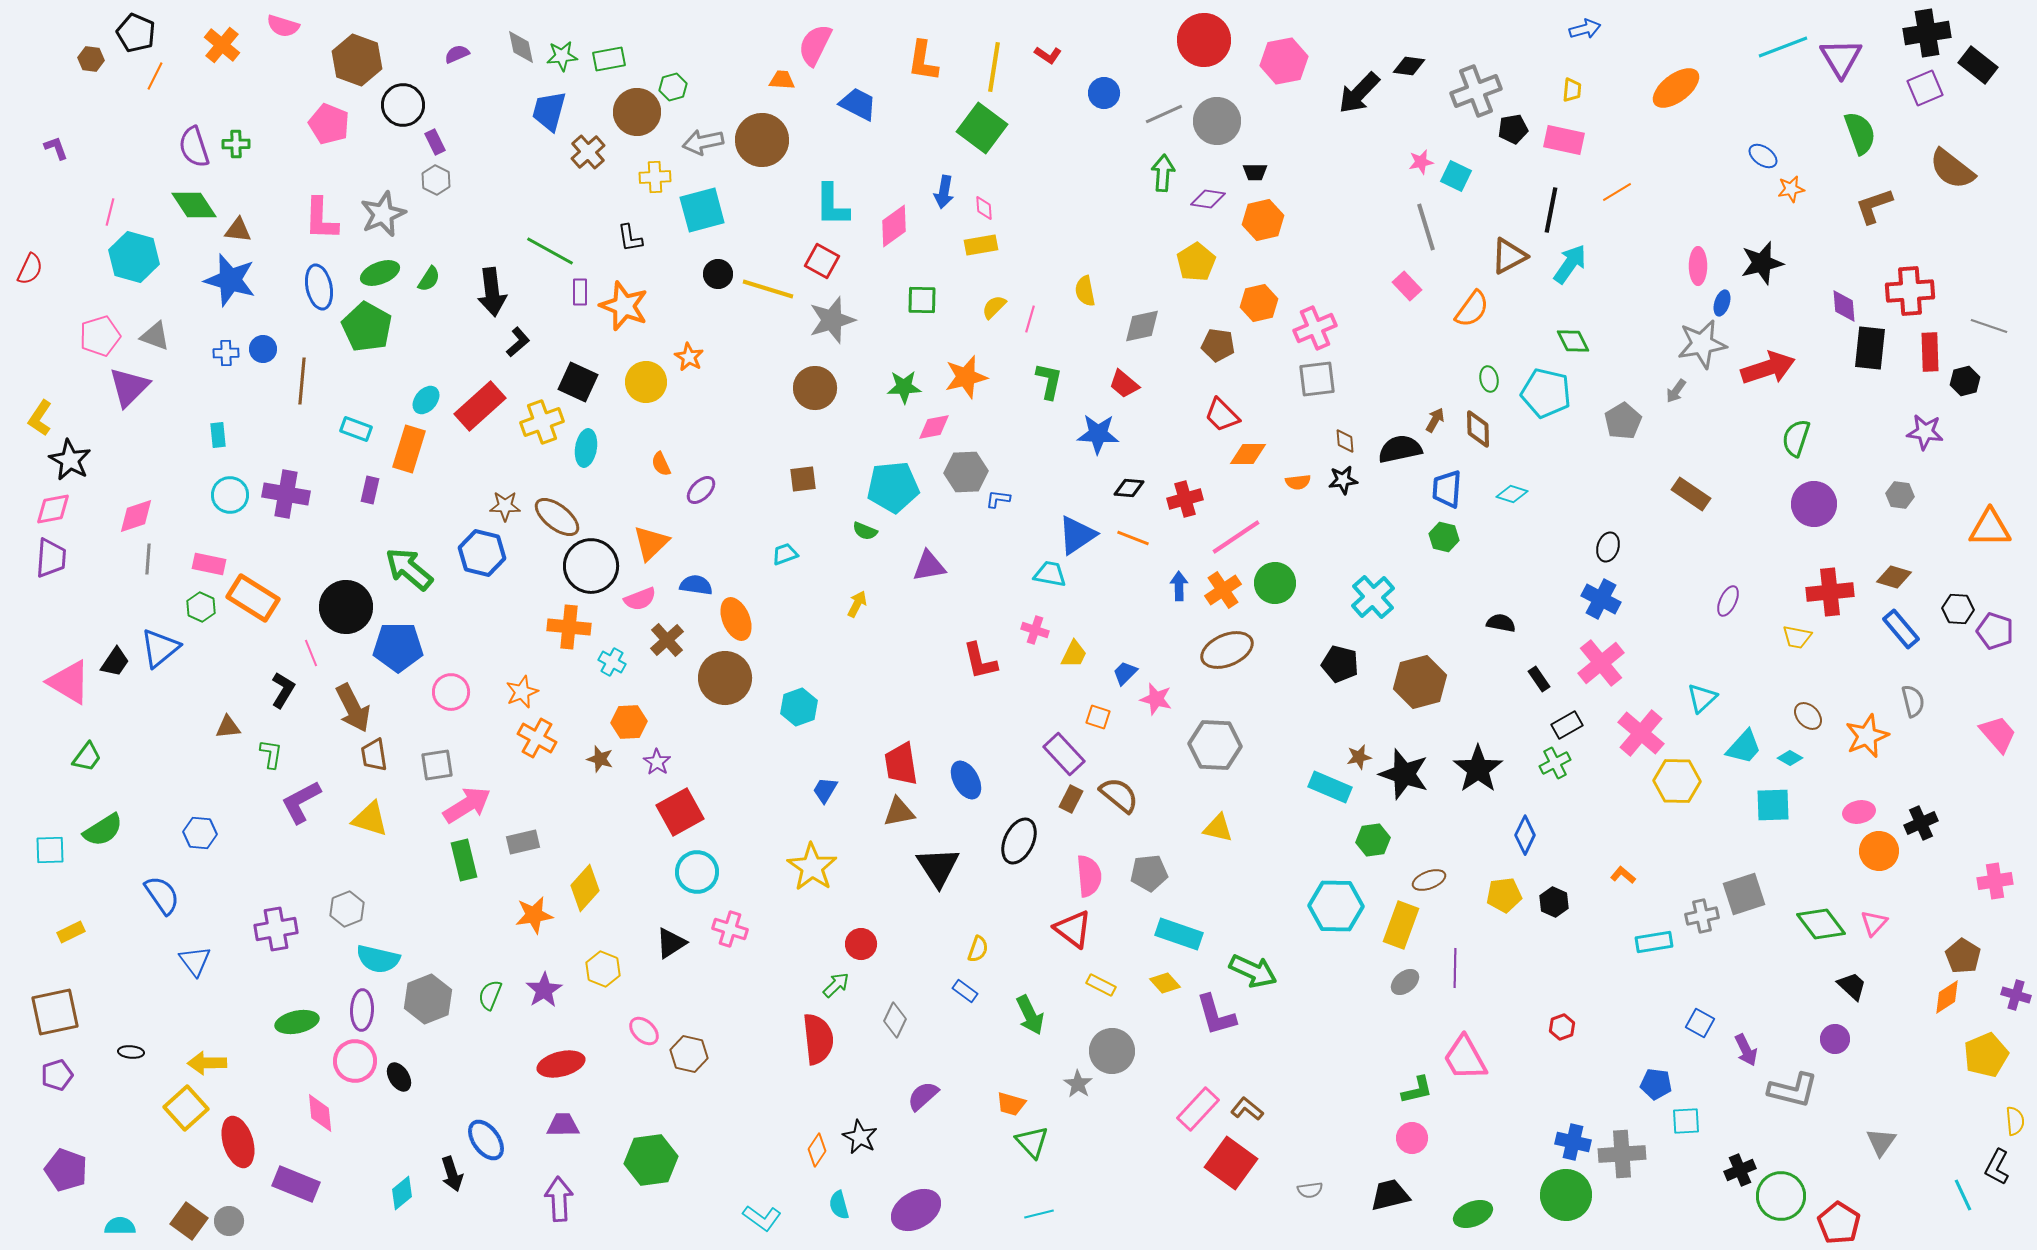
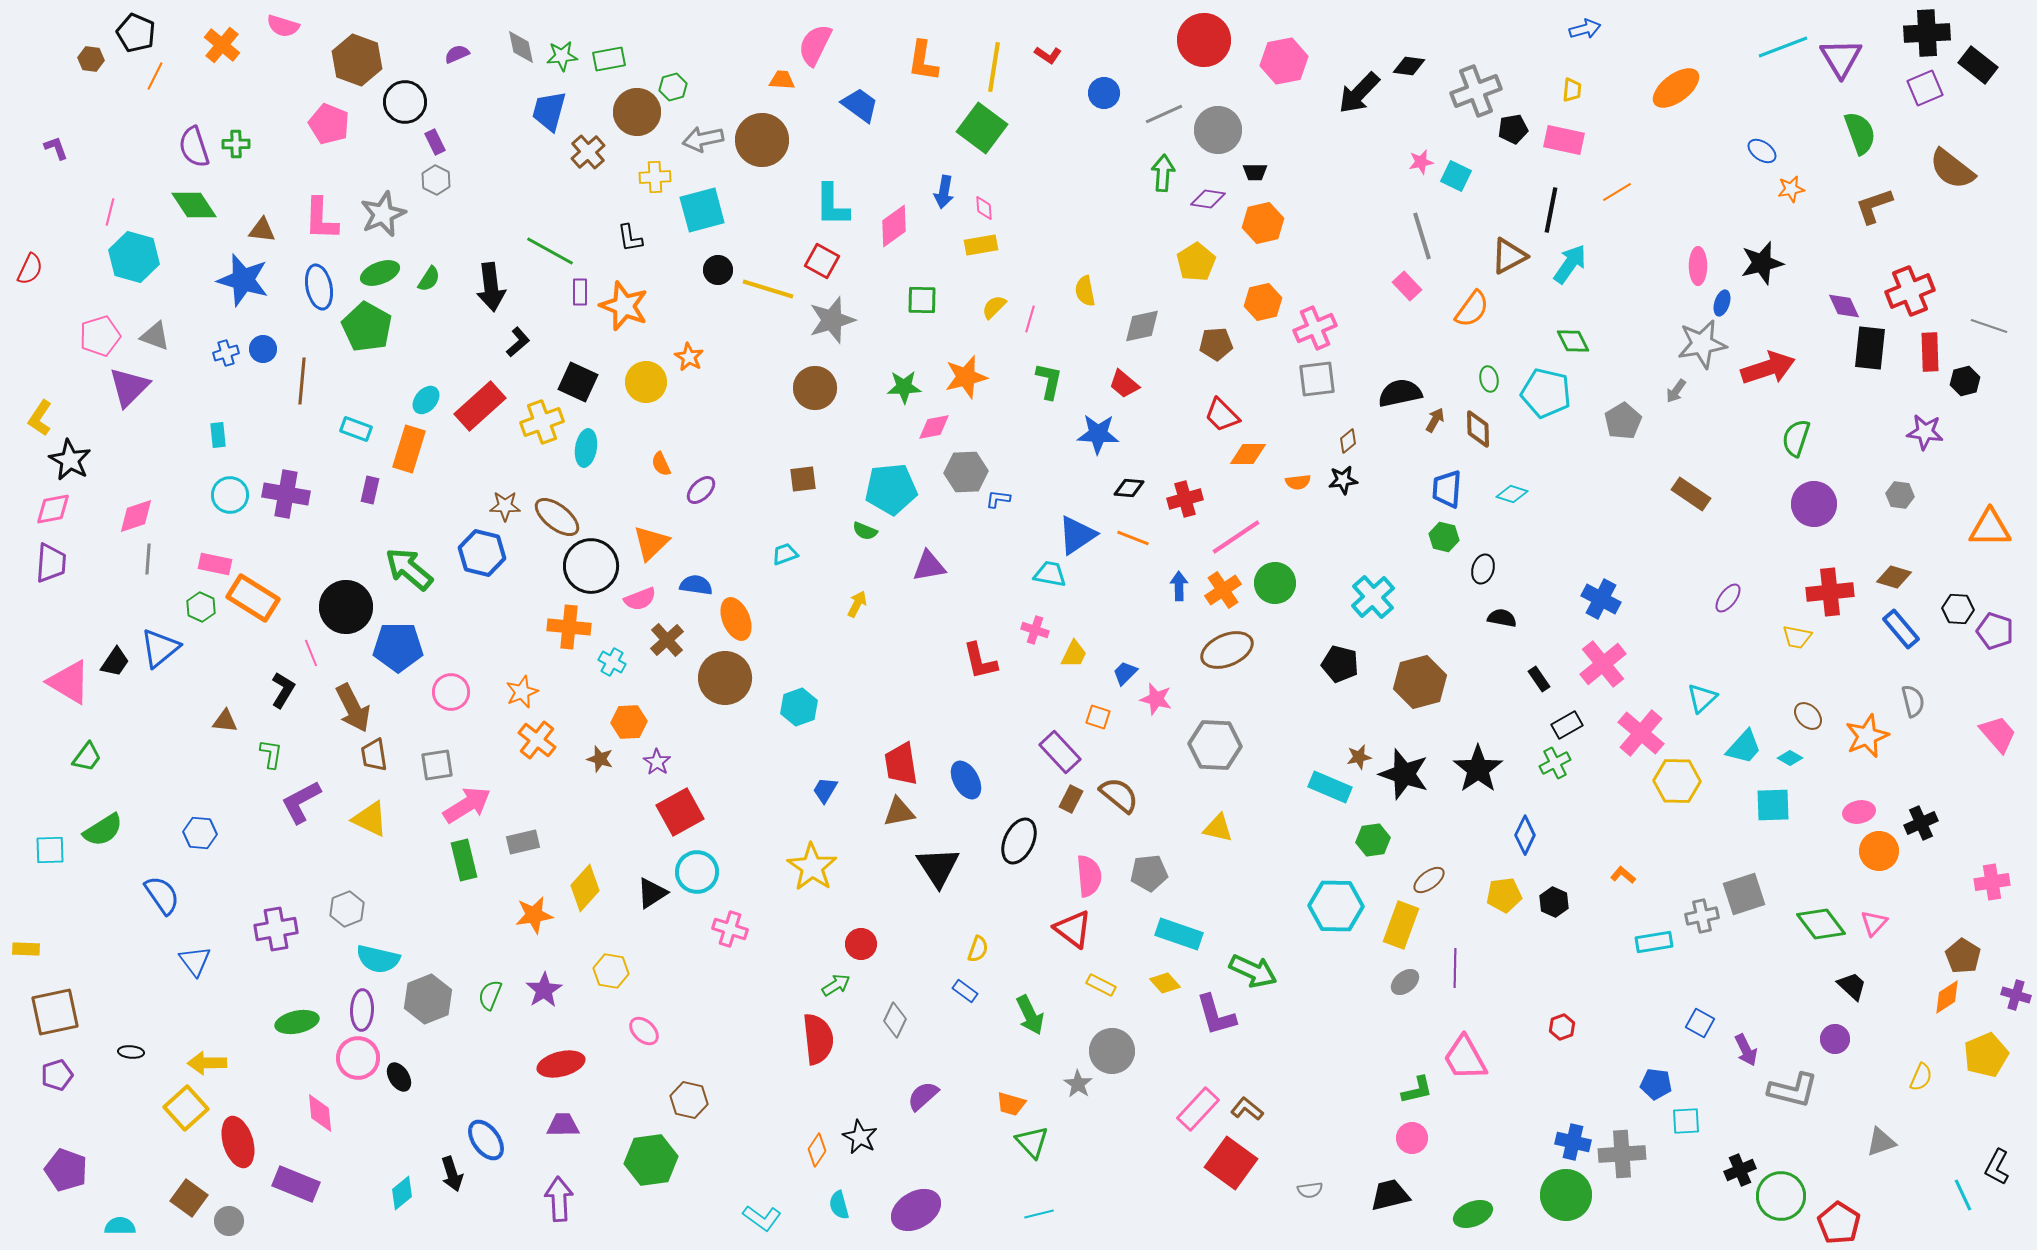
black cross at (1927, 33): rotated 6 degrees clockwise
blue trapezoid at (858, 104): moved 2 px right, 1 px down; rotated 9 degrees clockwise
black circle at (403, 105): moved 2 px right, 3 px up
gray circle at (1217, 121): moved 1 px right, 9 px down
gray arrow at (703, 142): moved 3 px up
blue ellipse at (1763, 156): moved 1 px left, 5 px up
orange hexagon at (1263, 220): moved 3 px down
gray line at (1426, 227): moved 4 px left, 9 px down
brown triangle at (238, 230): moved 24 px right
black circle at (718, 274): moved 4 px up
blue star at (230, 280): moved 13 px right
red cross at (1910, 291): rotated 18 degrees counterclockwise
black arrow at (492, 292): moved 1 px left, 5 px up
orange hexagon at (1259, 303): moved 4 px right, 1 px up
purple diamond at (1844, 306): rotated 20 degrees counterclockwise
brown pentagon at (1218, 345): moved 2 px left, 1 px up; rotated 12 degrees counterclockwise
blue cross at (226, 353): rotated 15 degrees counterclockwise
brown diamond at (1345, 441): moved 3 px right; rotated 55 degrees clockwise
black semicircle at (1400, 449): moved 56 px up
cyan pentagon at (893, 487): moved 2 px left, 2 px down
black ellipse at (1608, 547): moved 125 px left, 22 px down
purple trapezoid at (51, 558): moved 5 px down
pink rectangle at (209, 564): moved 6 px right
purple ellipse at (1728, 601): moved 3 px up; rotated 12 degrees clockwise
black semicircle at (1501, 623): moved 1 px right, 5 px up
pink cross at (1601, 663): moved 2 px right, 1 px down
brown triangle at (228, 727): moved 3 px left, 6 px up; rotated 12 degrees clockwise
orange cross at (537, 738): moved 2 px down; rotated 9 degrees clockwise
purple rectangle at (1064, 754): moved 4 px left, 2 px up
yellow triangle at (370, 819): rotated 9 degrees clockwise
brown ellipse at (1429, 880): rotated 16 degrees counterclockwise
pink cross at (1995, 881): moved 3 px left, 1 px down
yellow rectangle at (71, 932): moved 45 px left, 17 px down; rotated 28 degrees clockwise
black triangle at (671, 943): moved 19 px left, 50 px up
yellow hexagon at (603, 969): moved 8 px right, 2 px down; rotated 12 degrees counterclockwise
green arrow at (836, 985): rotated 12 degrees clockwise
brown hexagon at (689, 1054): moved 46 px down
pink circle at (355, 1061): moved 3 px right, 3 px up
yellow semicircle at (2015, 1121): moved 94 px left, 44 px up; rotated 28 degrees clockwise
gray triangle at (1881, 1142): rotated 36 degrees clockwise
brown square at (189, 1221): moved 23 px up
